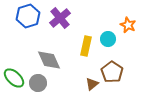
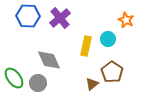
blue hexagon: rotated 20 degrees clockwise
orange star: moved 2 px left, 5 px up
green ellipse: rotated 10 degrees clockwise
